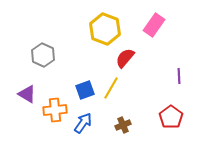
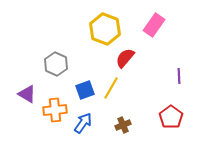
gray hexagon: moved 13 px right, 9 px down
